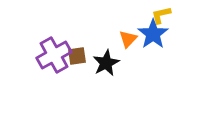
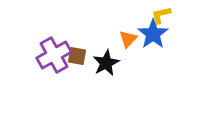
brown square: rotated 18 degrees clockwise
